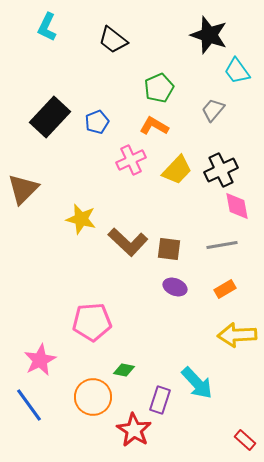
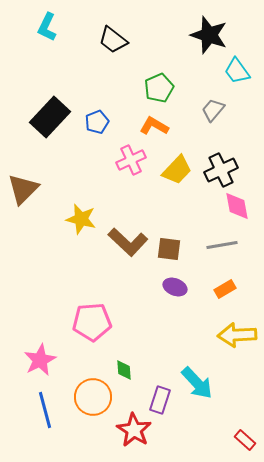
green diamond: rotated 75 degrees clockwise
blue line: moved 16 px right, 5 px down; rotated 21 degrees clockwise
